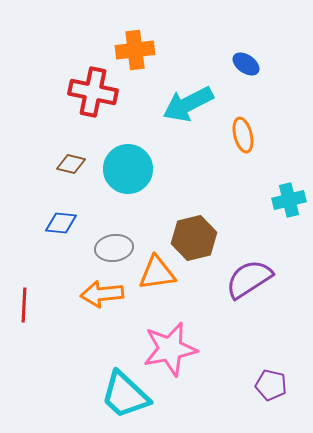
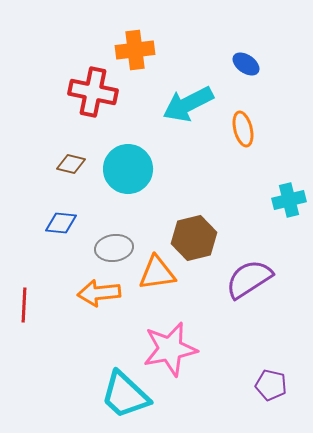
orange ellipse: moved 6 px up
orange arrow: moved 3 px left, 1 px up
